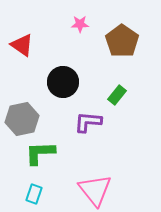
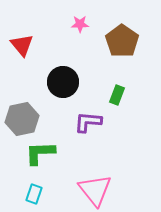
red triangle: rotated 15 degrees clockwise
green rectangle: rotated 18 degrees counterclockwise
